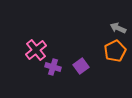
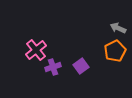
purple cross: rotated 35 degrees counterclockwise
